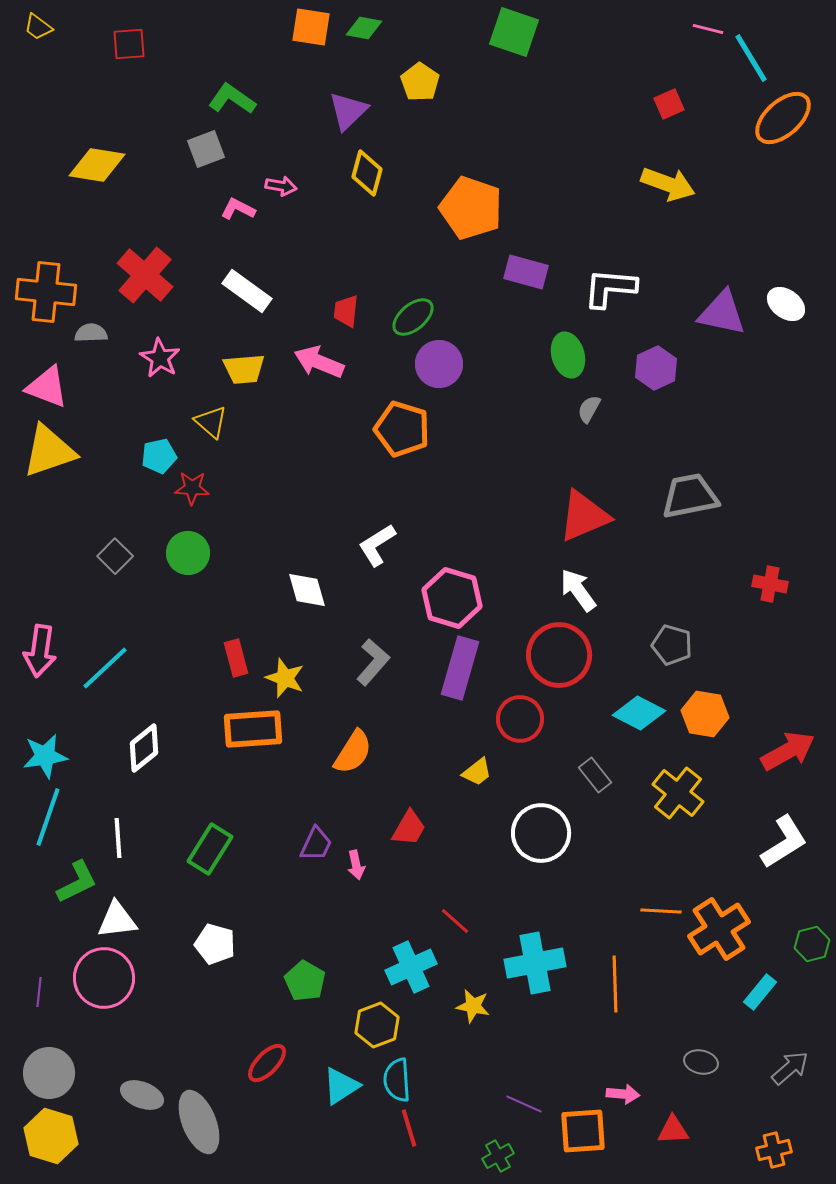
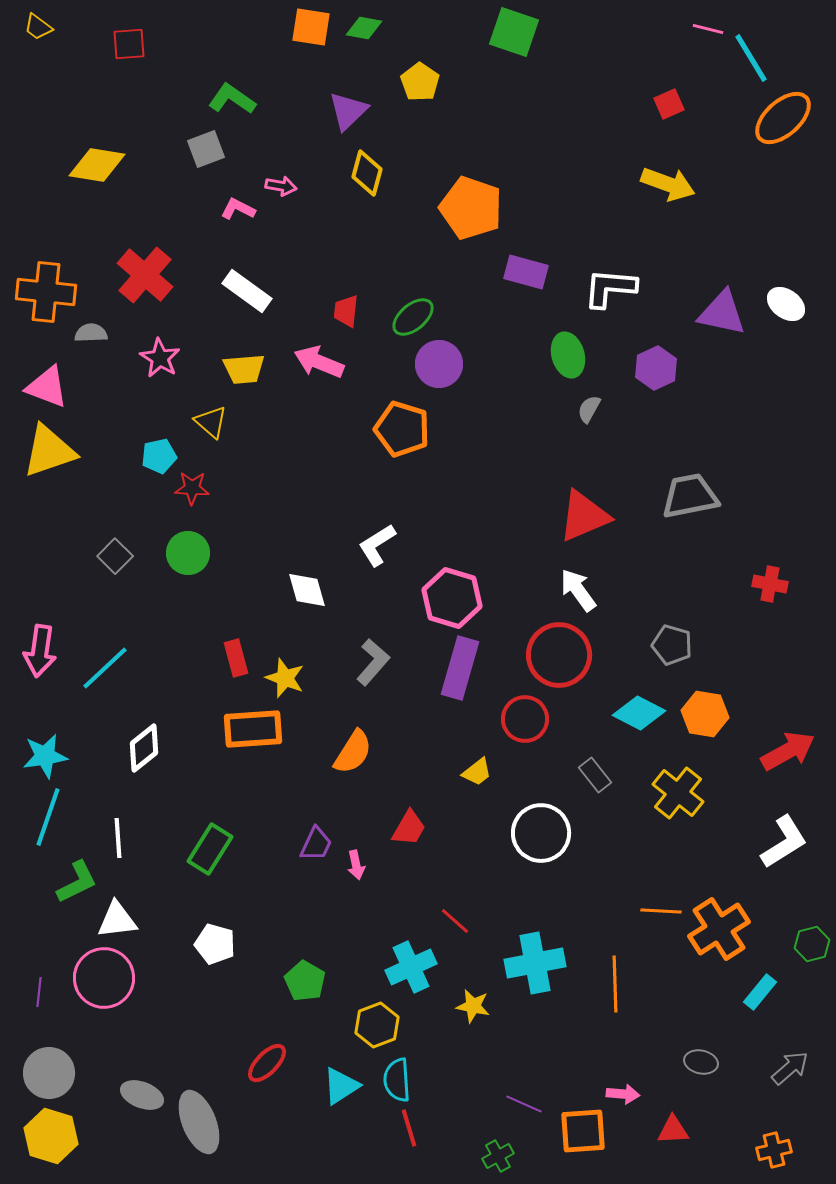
red circle at (520, 719): moved 5 px right
